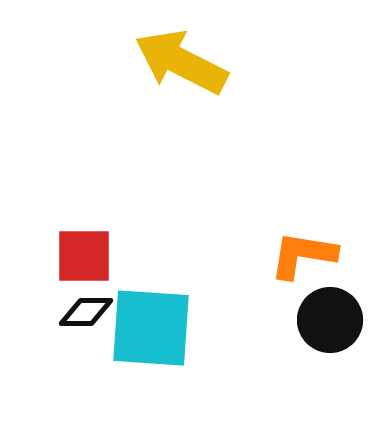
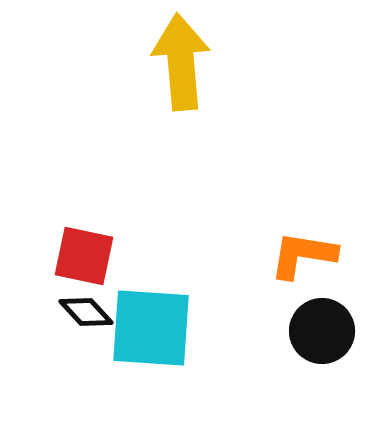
yellow arrow: rotated 58 degrees clockwise
red square: rotated 12 degrees clockwise
black diamond: rotated 48 degrees clockwise
black circle: moved 8 px left, 11 px down
